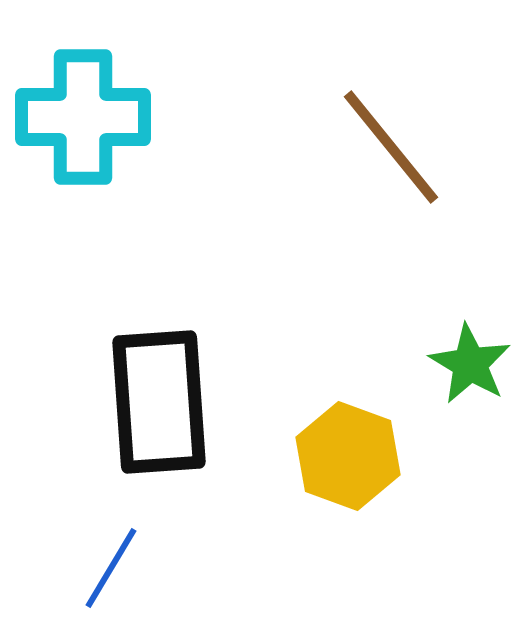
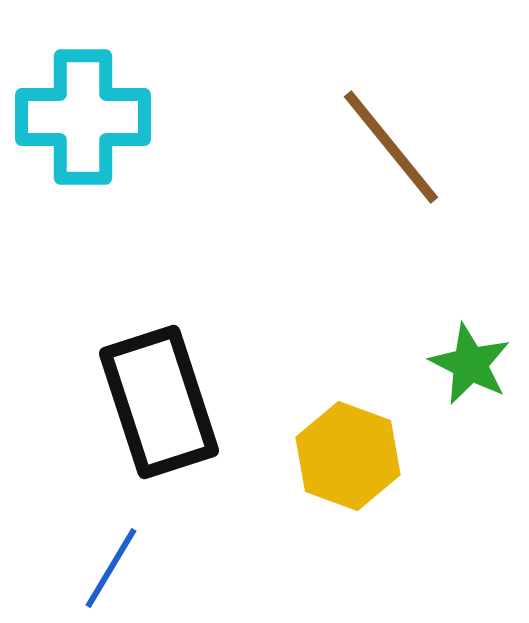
green star: rotated 4 degrees counterclockwise
black rectangle: rotated 14 degrees counterclockwise
